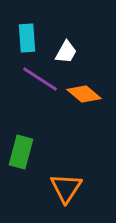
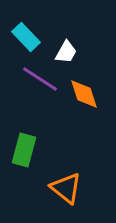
cyan rectangle: moved 1 px left, 1 px up; rotated 40 degrees counterclockwise
orange diamond: rotated 32 degrees clockwise
green rectangle: moved 3 px right, 2 px up
orange triangle: rotated 24 degrees counterclockwise
